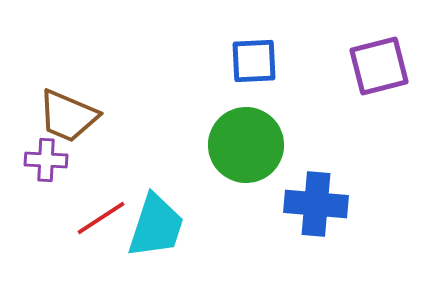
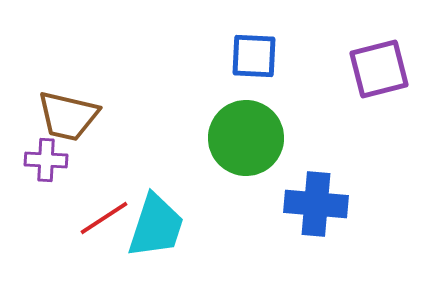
blue square: moved 5 px up; rotated 6 degrees clockwise
purple square: moved 3 px down
brown trapezoid: rotated 10 degrees counterclockwise
green circle: moved 7 px up
red line: moved 3 px right
